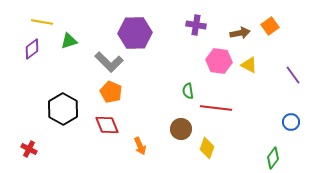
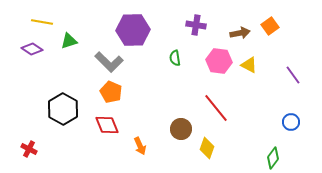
purple hexagon: moved 2 px left, 3 px up
purple diamond: rotated 70 degrees clockwise
green semicircle: moved 13 px left, 33 px up
red line: rotated 44 degrees clockwise
